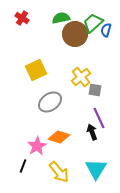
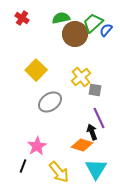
blue semicircle: rotated 24 degrees clockwise
yellow square: rotated 20 degrees counterclockwise
orange diamond: moved 23 px right, 8 px down
